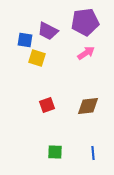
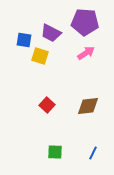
purple pentagon: rotated 12 degrees clockwise
purple trapezoid: moved 3 px right, 2 px down
blue square: moved 1 px left
yellow square: moved 3 px right, 2 px up
red square: rotated 28 degrees counterclockwise
blue line: rotated 32 degrees clockwise
